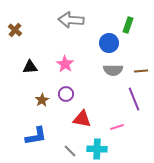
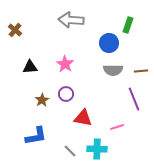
red triangle: moved 1 px right, 1 px up
